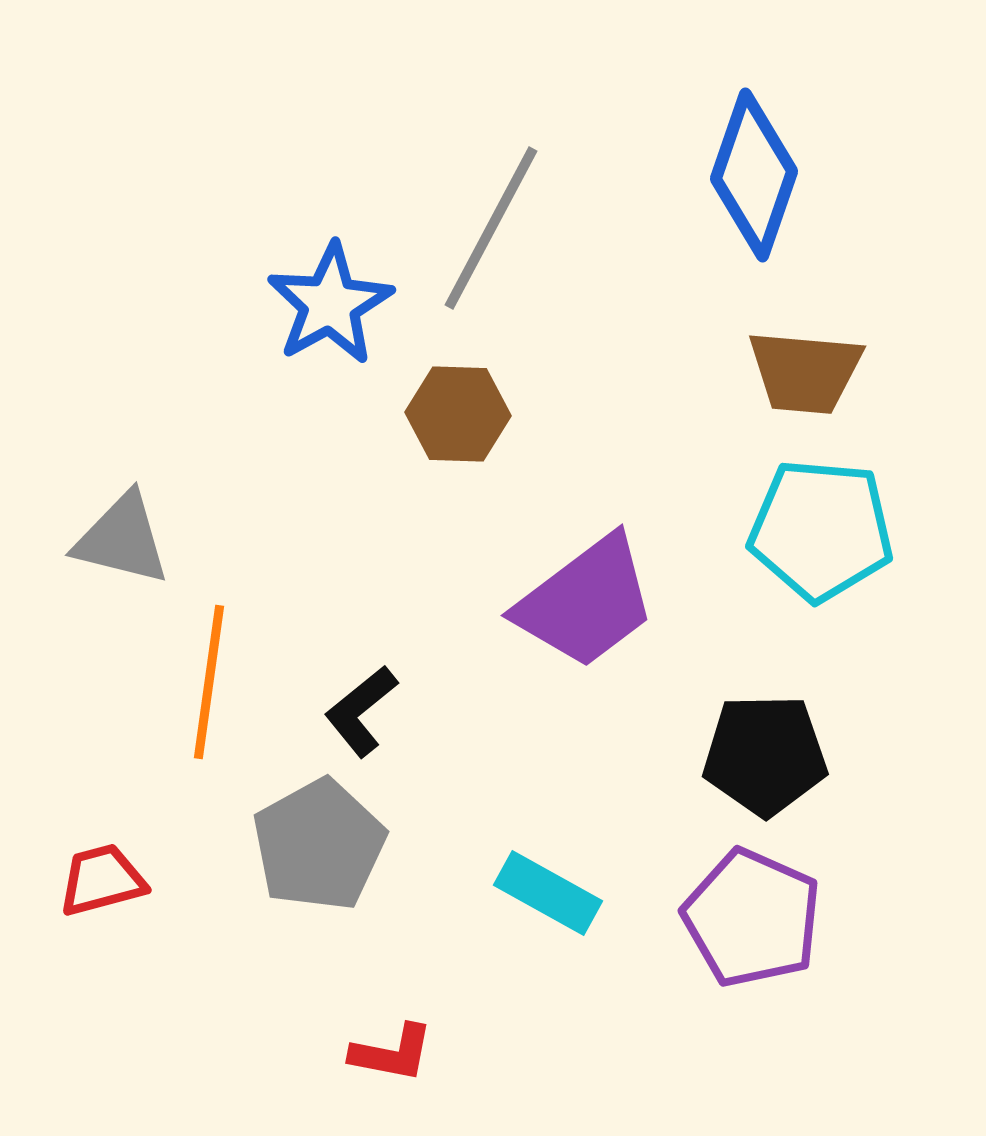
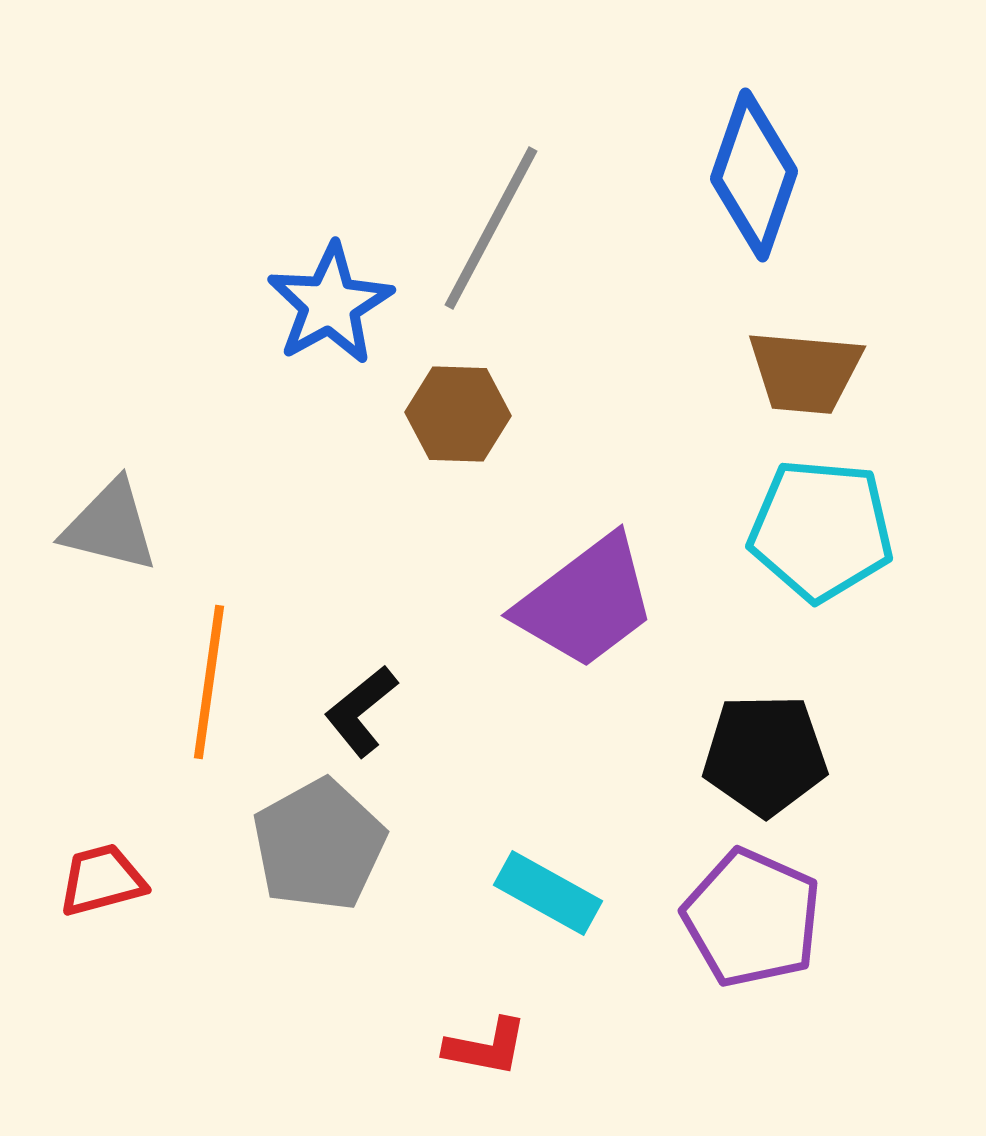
gray triangle: moved 12 px left, 13 px up
red L-shape: moved 94 px right, 6 px up
